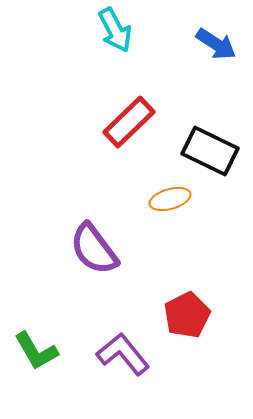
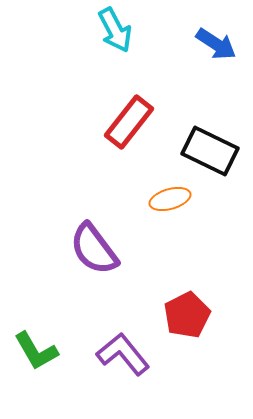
red rectangle: rotated 8 degrees counterclockwise
